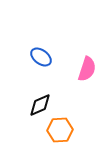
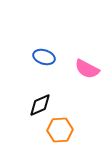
blue ellipse: moved 3 px right; rotated 20 degrees counterclockwise
pink semicircle: rotated 100 degrees clockwise
